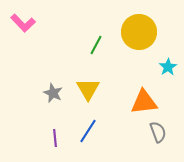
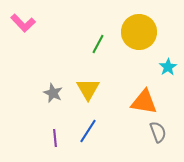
green line: moved 2 px right, 1 px up
orange triangle: rotated 16 degrees clockwise
